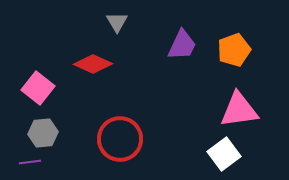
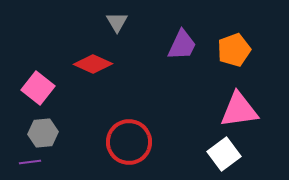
red circle: moved 9 px right, 3 px down
